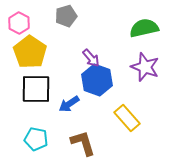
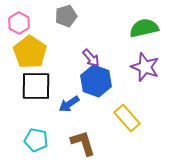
blue hexagon: moved 1 px left, 1 px down
black square: moved 3 px up
cyan pentagon: moved 1 px down
